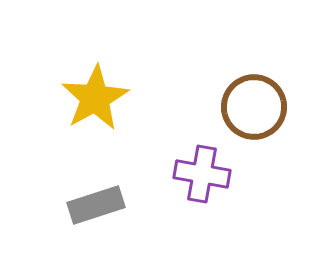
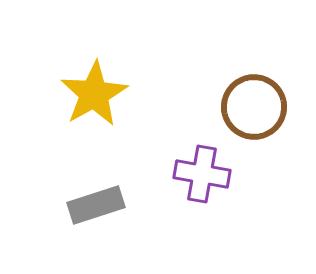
yellow star: moved 1 px left, 4 px up
